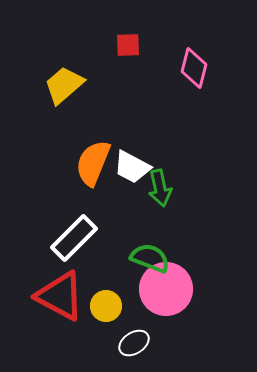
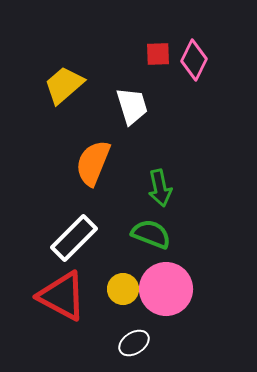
red square: moved 30 px right, 9 px down
pink diamond: moved 8 px up; rotated 12 degrees clockwise
white trapezoid: moved 61 px up; rotated 135 degrees counterclockwise
green semicircle: moved 1 px right, 24 px up
red triangle: moved 2 px right
yellow circle: moved 17 px right, 17 px up
